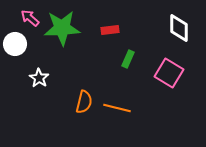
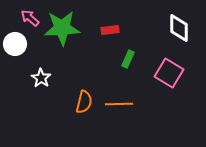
white star: moved 2 px right
orange line: moved 2 px right, 4 px up; rotated 16 degrees counterclockwise
